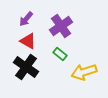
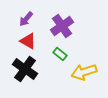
purple cross: moved 1 px right
black cross: moved 1 px left, 2 px down
